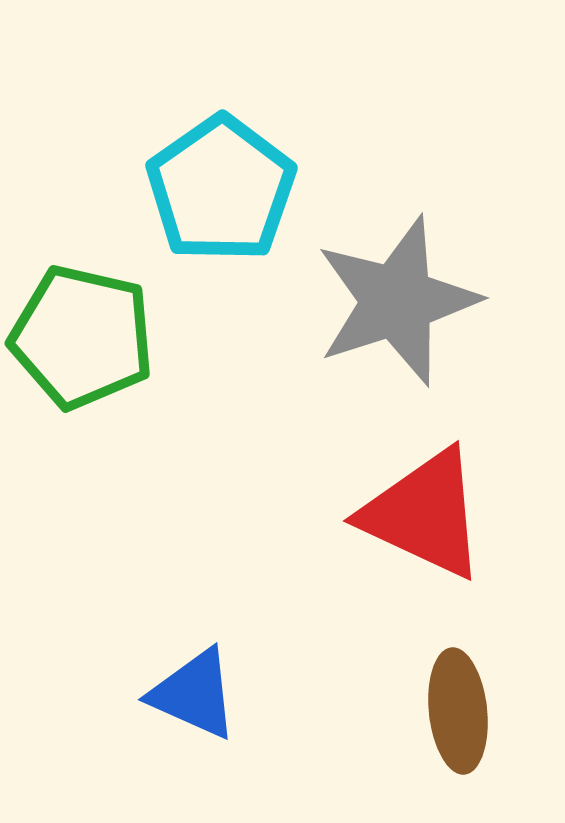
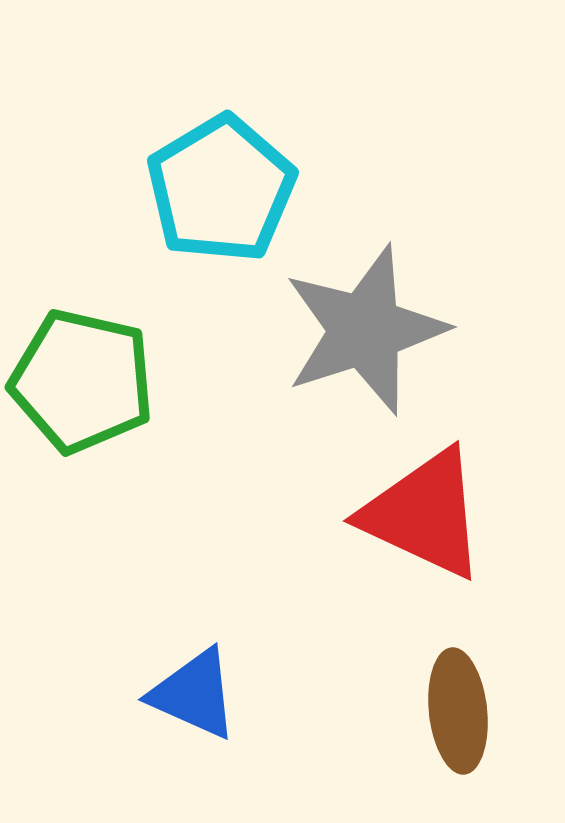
cyan pentagon: rotated 4 degrees clockwise
gray star: moved 32 px left, 29 px down
green pentagon: moved 44 px down
